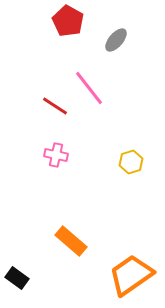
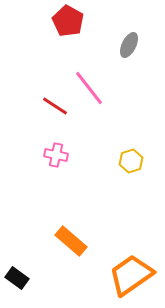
gray ellipse: moved 13 px right, 5 px down; rotated 15 degrees counterclockwise
yellow hexagon: moved 1 px up
